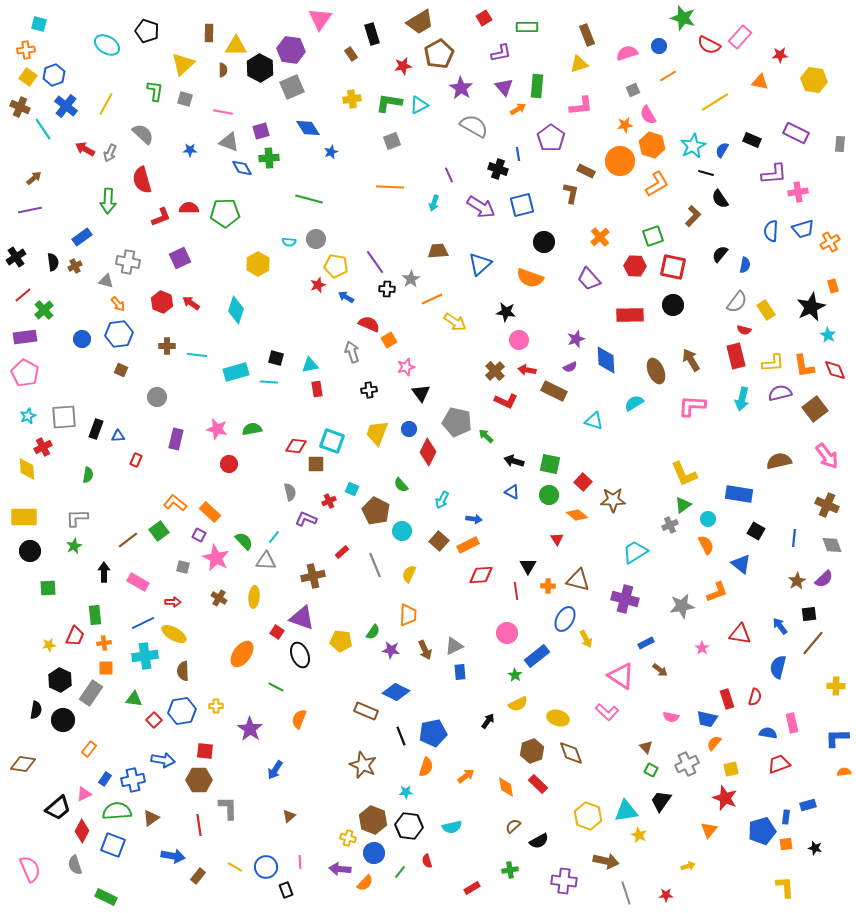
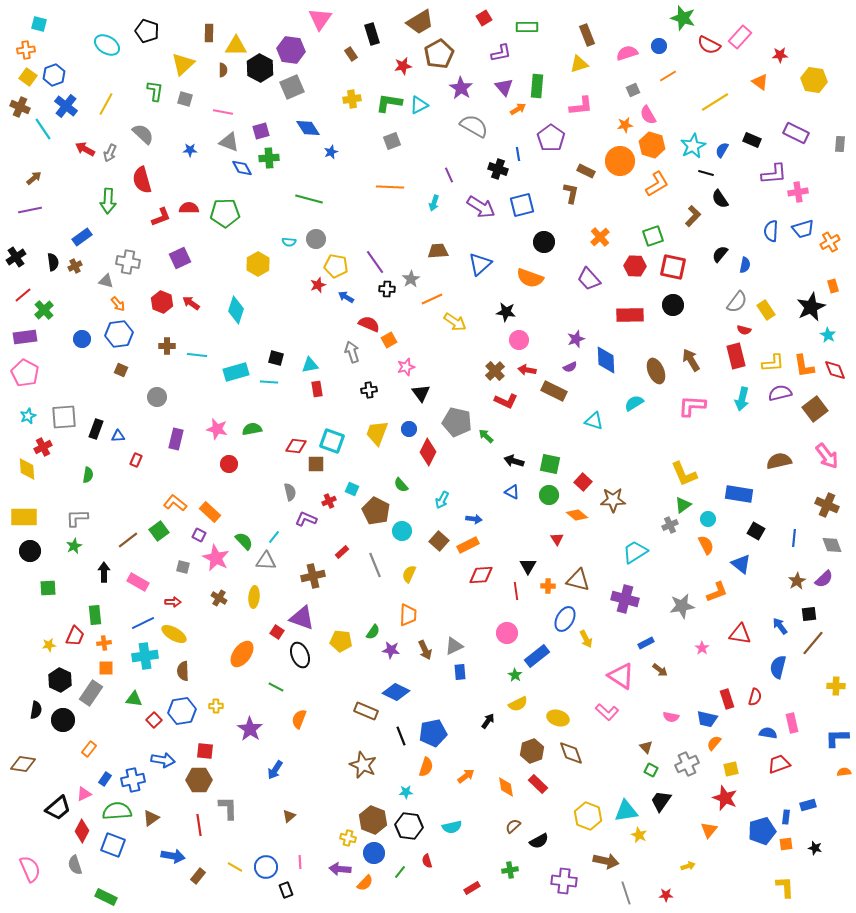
orange triangle at (760, 82): rotated 24 degrees clockwise
